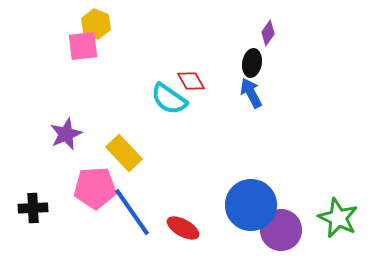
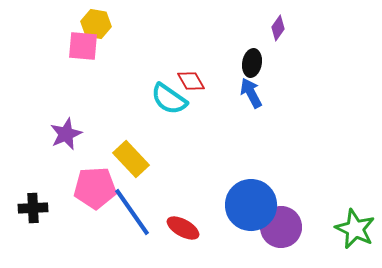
yellow hexagon: rotated 12 degrees counterclockwise
purple diamond: moved 10 px right, 5 px up
pink square: rotated 12 degrees clockwise
yellow rectangle: moved 7 px right, 6 px down
green star: moved 17 px right, 11 px down
purple circle: moved 3 px up
